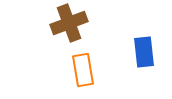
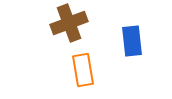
blue rectangle: moved 12 px left, 11 px up
